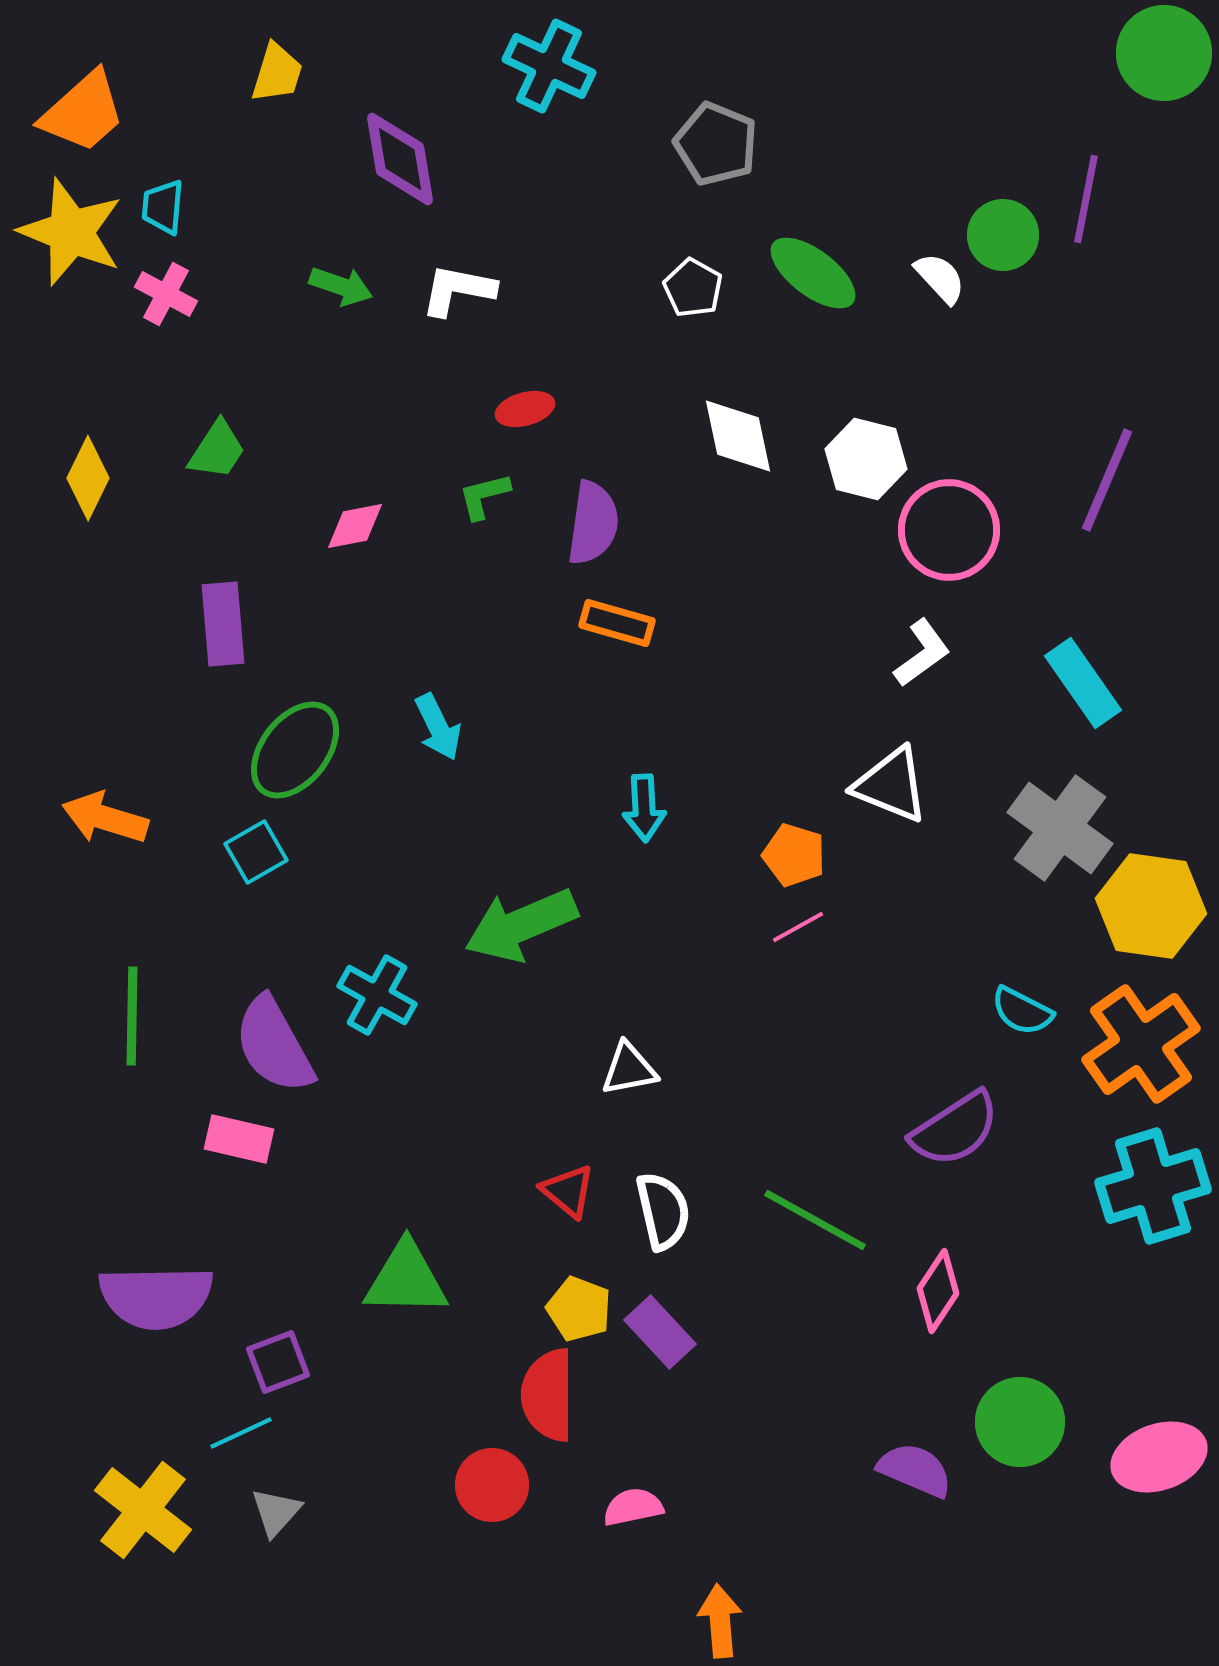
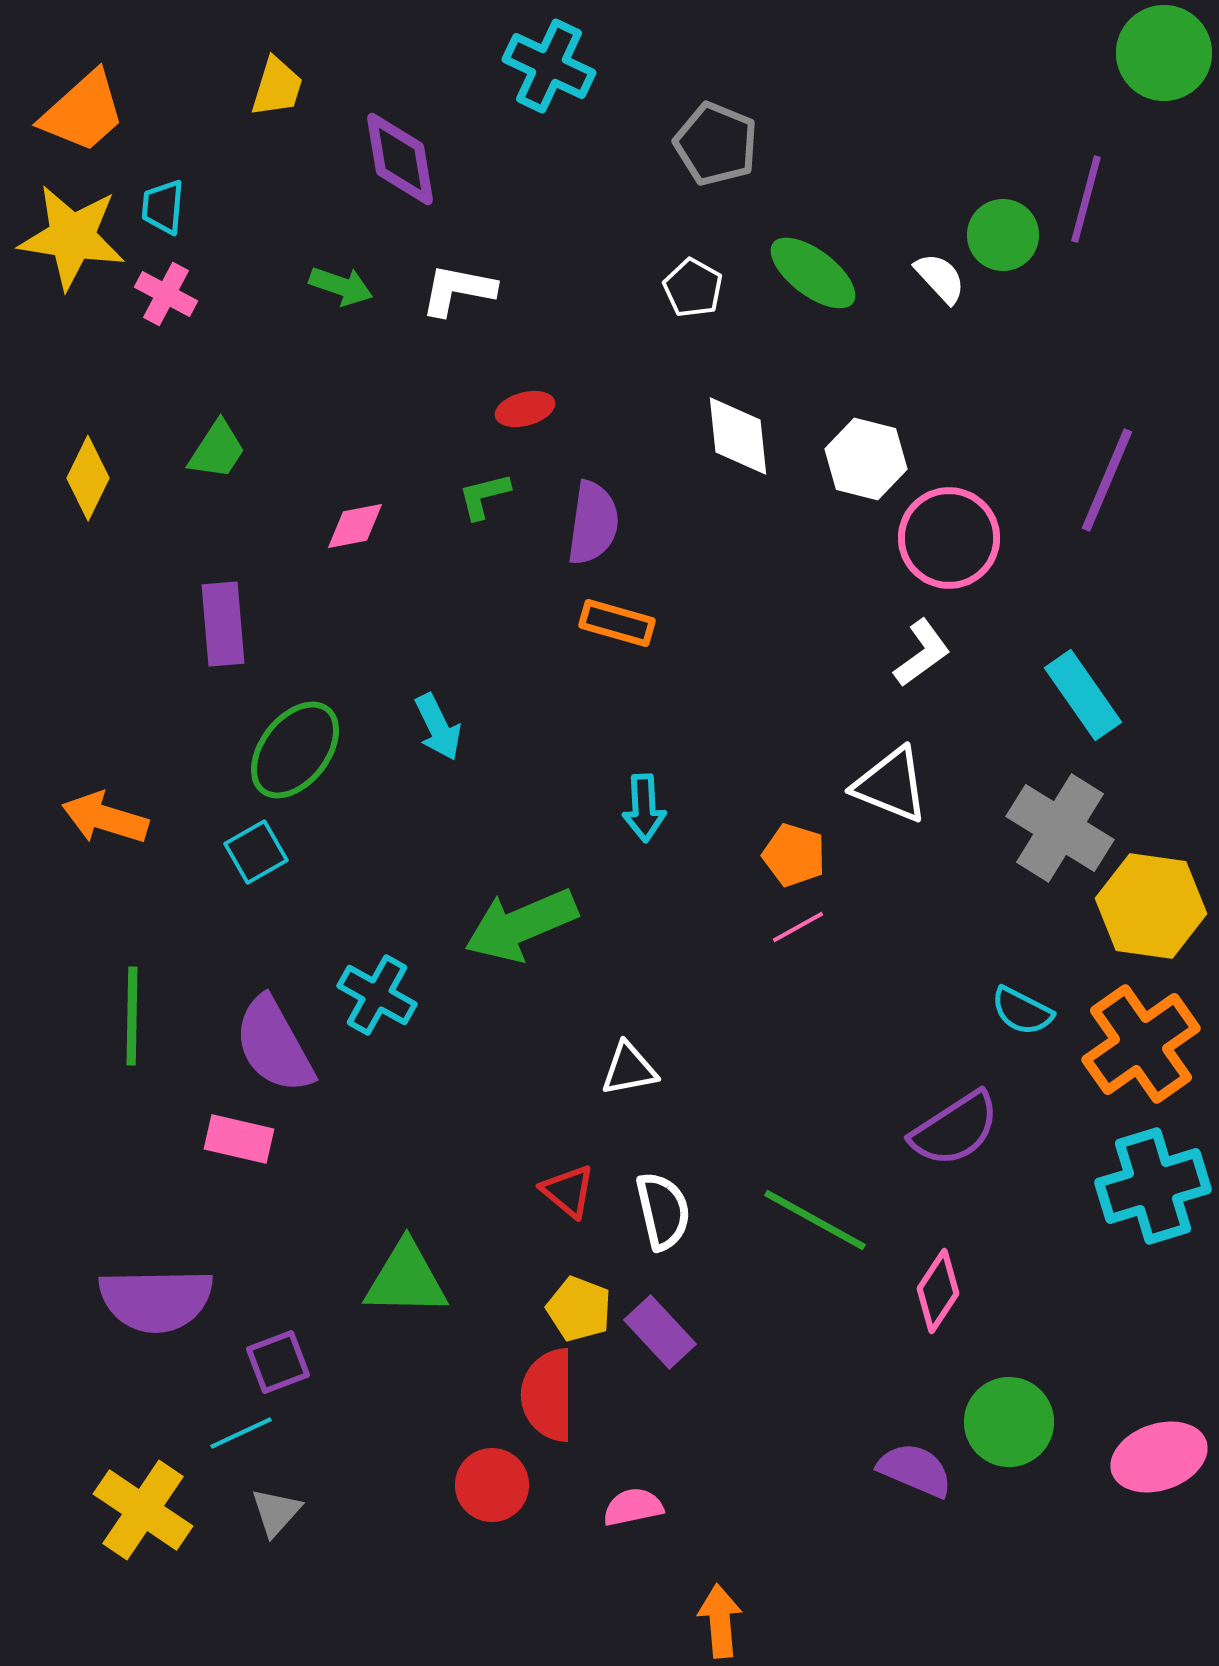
yellow trapezoid at (277, 73): moved 14 px down
purple line at (1086, 199): rotated 4 degrees clockwise
yellow star at (71, 232): moved 1 px right, 5 px down; rotated 13 degrees counterclockwise
white diamond at (738, 436): rotated 6 degrees clockwise
pink circle at (949, 530): moved 8 px down
cyan rectangle at (1083, 683): moved 12 px down
gray cross at (1060, 828): rotated 4 degrees counterclockwise
purple semicircle at (156, 1297): moved 3 px down
green circle at (1020, 1422): moved 11 px left
yellow cross at (143, 1510): rotated 4 degrees counterclockwise
